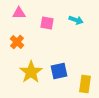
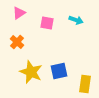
pink triangle: rotated 32 degrees counterclockwise
yellow star: rotated 15 degrees counterclockwise
